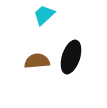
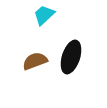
brown semicircle: moved 2 px left; rotated 15 degrees counterclockwise
